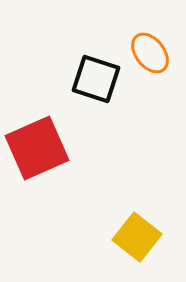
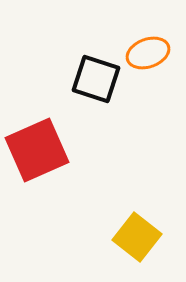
orange ellipse: moved 2 px left; rotated 72 degrees counterclockwise
red square: moved 2 px down
